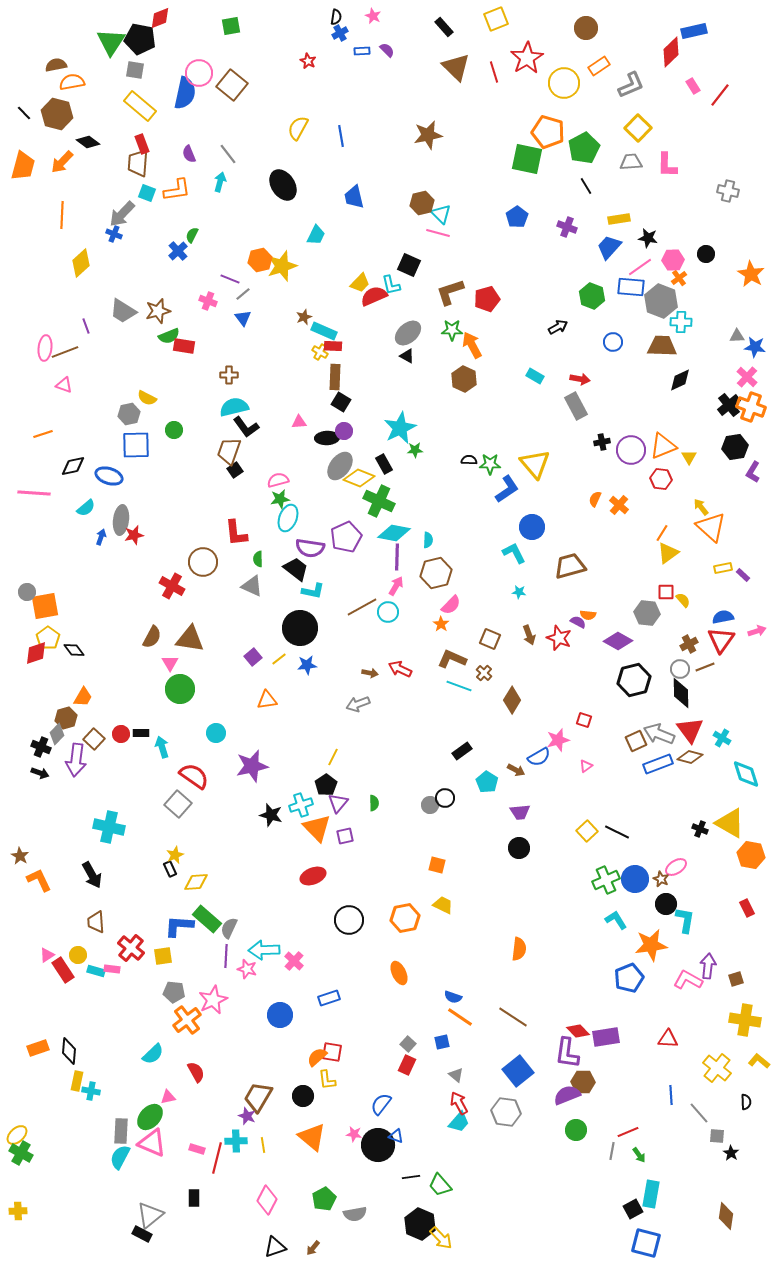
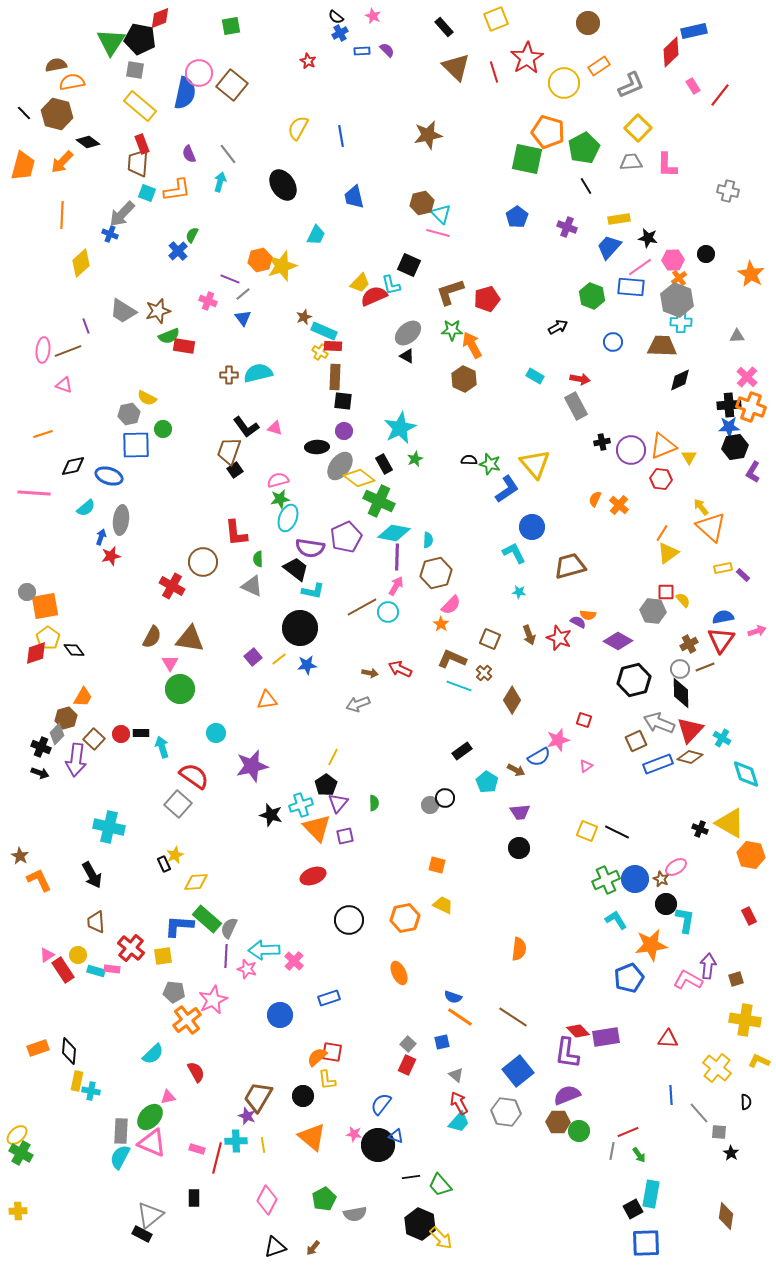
black semicircle at (336, 17): rotated 119 degrees clockwise
brown circle at (586, 28): moved 2 px right, 5 px up
blue cross at (114, 234): moved 4 px left
gray hexagon at (661, 301): moved 16 px right, 1 px up
blue star at (755, 347): moved 26 px left, 80 px down; rotated 10 degrees counterclockwise
pink ellipse at (45, 348): moved 2 px left, 2 px down
brown line at (65, 352): moved 3 px right, 1 px up
black square at (341, 402): moved 2 px right, 1 px up; rotated 24 degrees counterclockwise
black cross at (729, 405): rotated 35 degrees clockwise
cyan semicircle at (234, 407): moved 24 px right, 34 px up
pink triangle at (299, 422): moved 24 px left, 6 px down; rotated 21 degrees clockwise
green circle at (174, 430): moved 11 px left, 1 px up
black ellipse at (327, 438): moved 10 px left, 9 px down
green star at (415, 450): moved 9 px down; rotated 21 degrees counterclockwise
green star at (490, 464): rotated 15 degrees clockwise
yellow diamond at (359, 478): rotated 16 degrees clockwise
red star at (134, 535): moved 23 px left, 21 px down
gray hexagon at (647, 613): moved 6 px right, 2 px up
red triangle at (690, 730): rotated 20 degrees clockwise
gray arrow at (659, 734): moved 11 px up
yellow square at (587, 831): rotated 25 degrees counterclockwise
black rectangle at (170, 869): moved 6 px left, 5 px up
red rectangle at (747, 908): moved 2 px right, 8 px down
yellow L-shape at (759, 1061): rotated 15 degrees counterclockwise
brown hexagon at (583, 1082): moved 25 px left, 40 px down
green circle at (576, 1130): moved 3 px right, 1 px down
gray square at (717, 1136): moved 2 px right, 4 px up
blue square at (646, 1243): rotated 16 degrees counterclockwise
